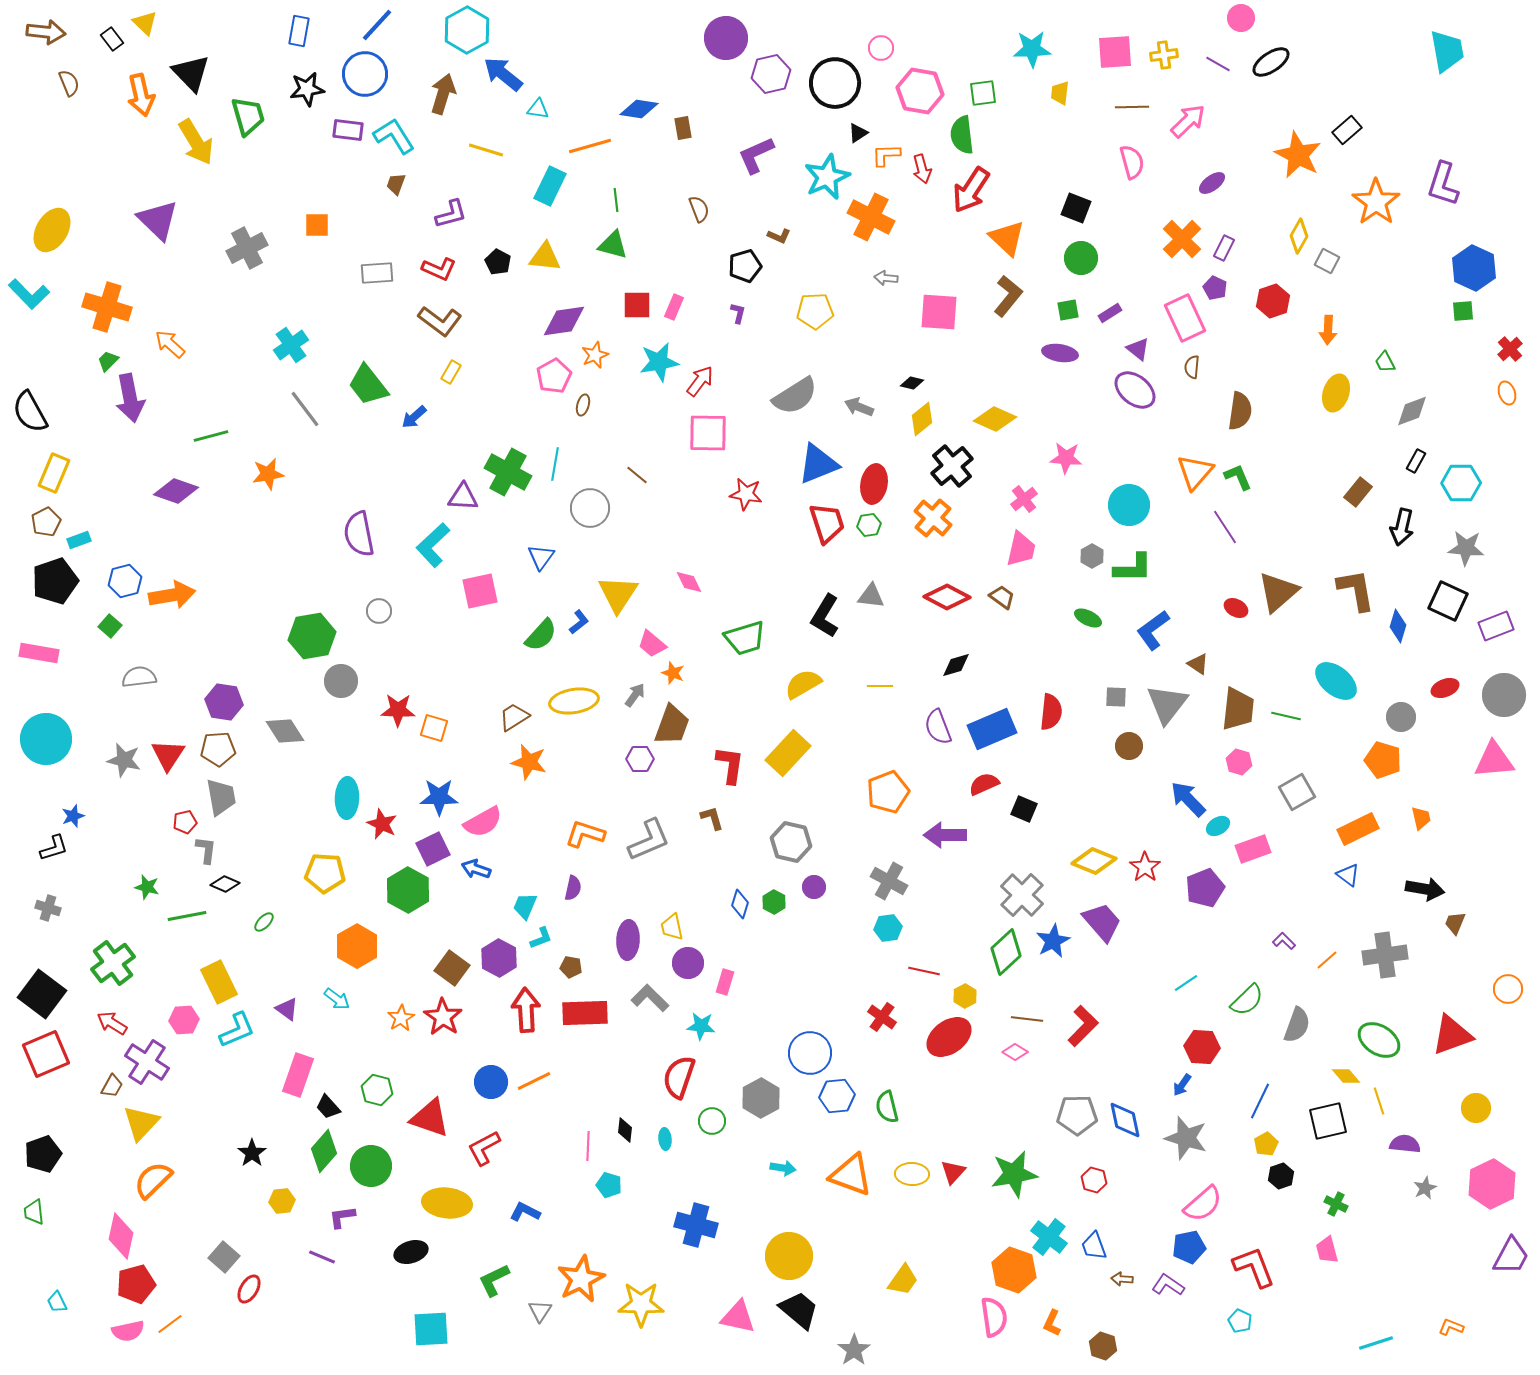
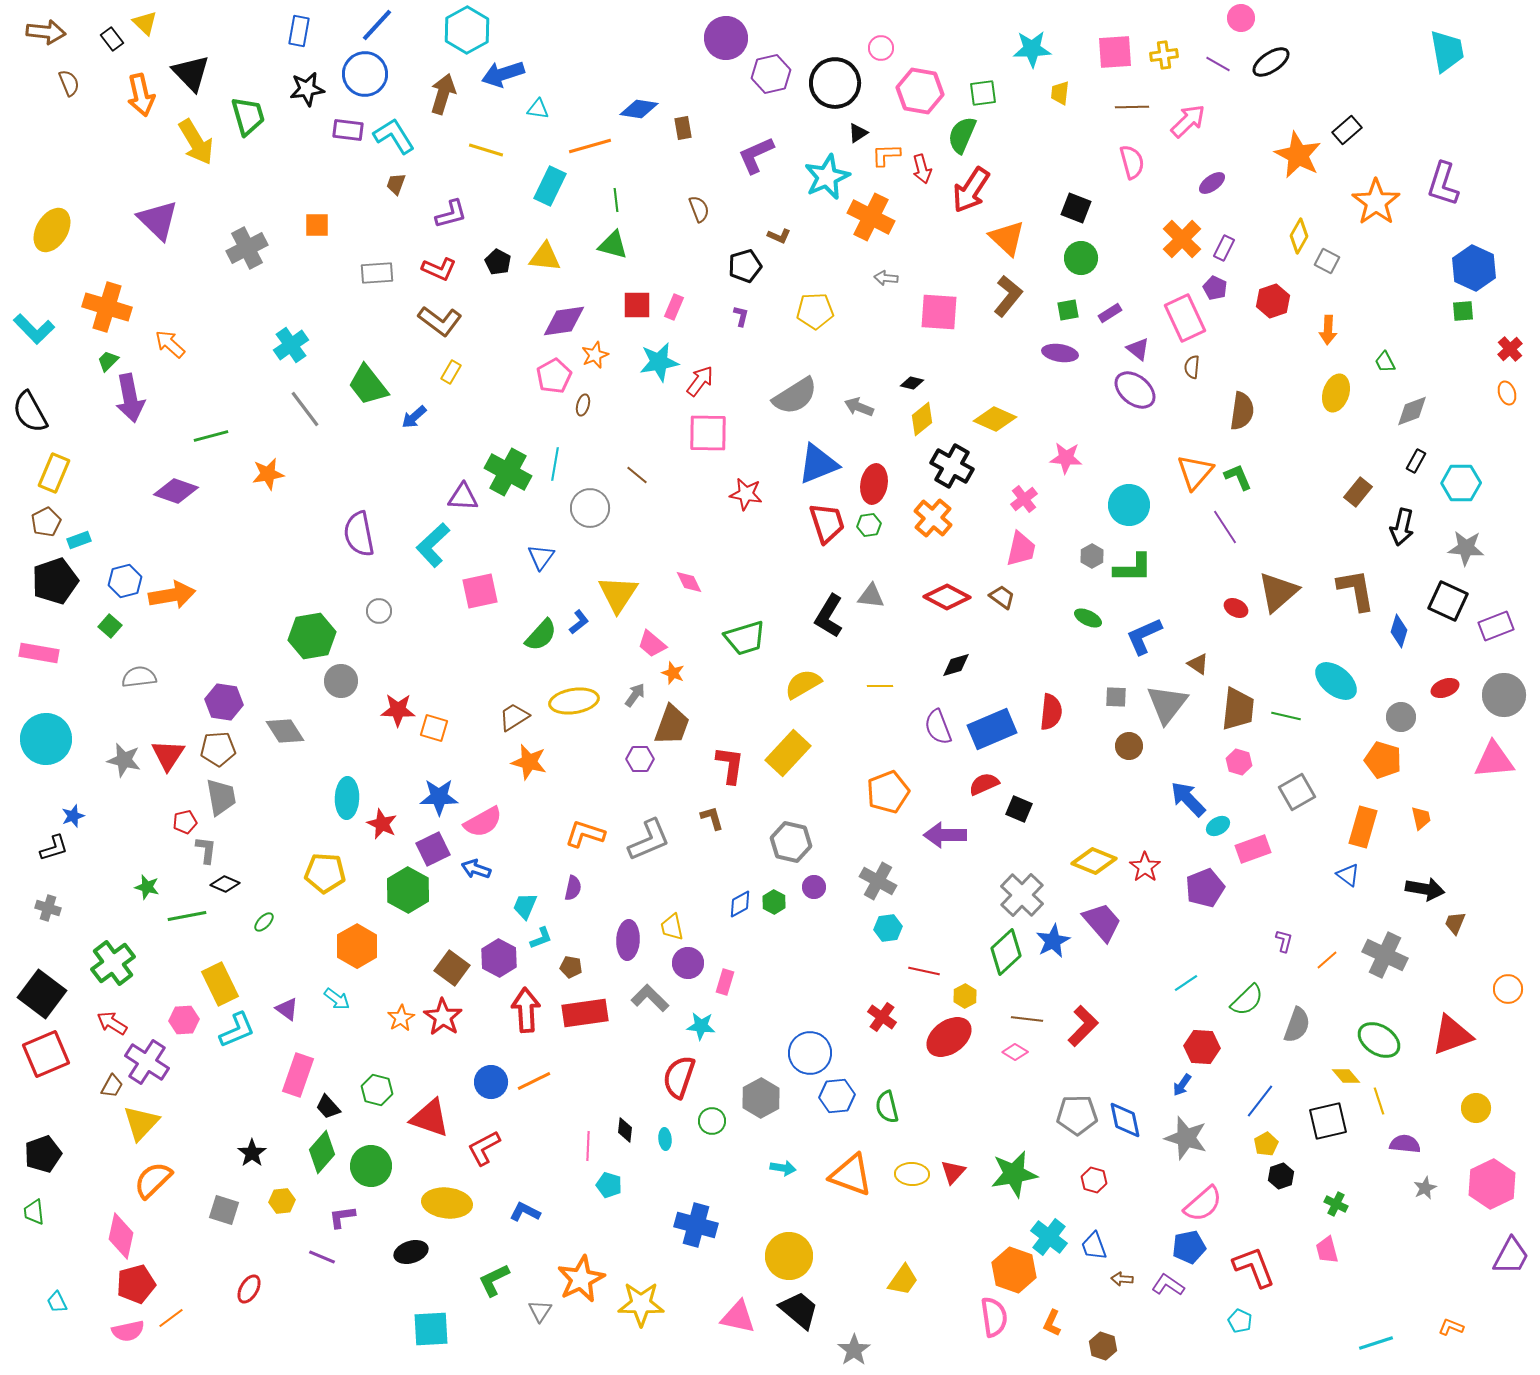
blue arrow at (503, 74): rotated 57 degrees counterclockwise
green semicircle at (962, 135): rotated 30 degrees clockwise
cyan L-shape at (29, 294): moved 5 px right, 35 px down
purple L-shape at (738, 313): moved 3 px right, 3 px down
brown semicircle at (1240, 411): moved 2 px right
black cross at (952, 466): rotated 21 degrees counterclockwise
black L-shape at (825, 616): moved 4 px right
blue diamond at (1398, 626): moved 1 px right, 5 px down
blue L-shape at (1153, 630): moved 9 px left, 6 px down; rotated 12 degrees clockwise
black square at (1024, 809): moved 5 px left
orange rectangle at (1358, 829): moved 5 px right, 2 px up; rotated 48 degrees counterclockwise
gray cross at (889, 881): moved 11 px left
blue diamond at (740, 904): rotated 44 degrees clockwise
purple L-shape at (1284, 941): rotated 60 degrees clockwise
gray cross at (1385, 955): rotated 33 degrees clockwise
yellow rectangle at (219, 982): moved 1 px right, 2 px down
red rectangle at (585, 1013): rotated 6 degrees counterclockwise
blue line at (1260, 1101): rotated 12 degrees clockwise
green diamond at (324, 1151): moved 2 px left, 1 px down
gray square at (224, 1257): moved 47 px up; rotated 24 degrees counterclockwise
orange line at (170, 1324): moved 1 px right, 6 px up
